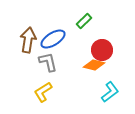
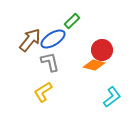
green rectangle: moved 12 px left
brown arrow: moved 2 px right; rotated 30 degrees clockwise
gray L-shape: moved 2 px right
cyan L-shape: moved 2 px right, 5 px down
